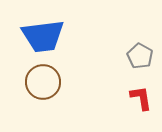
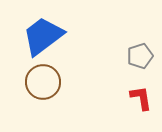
blue trapezoid: rotated 150 degrees clockwise
gray pentagon: rotated 25 degrees clockwise
